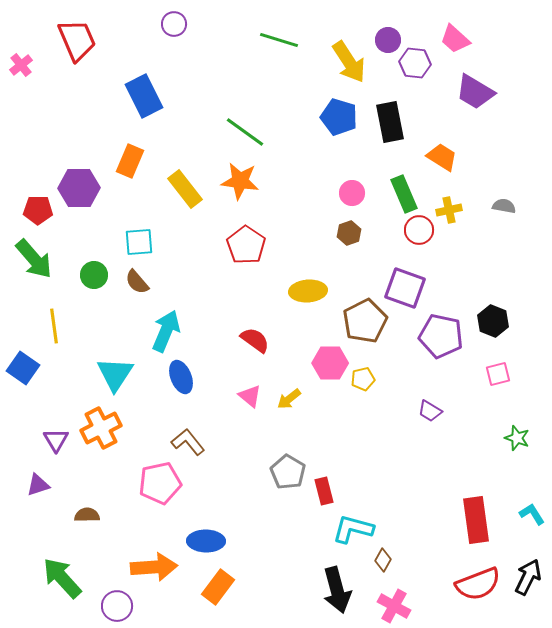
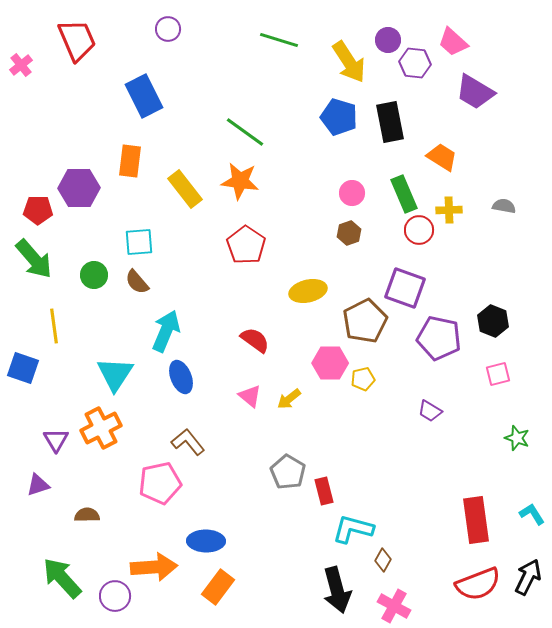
purple circle at (174, 24): moved 6 px left, 5 px down
pink trapezoid at (455, 39): moved 2 px left, 3 px down
orange rectangle at (130, 161): rotated 16 degrees counterclockwise
yellow cross at (449, 210): rotated 10 degrees clockwise
yellow ellipse at (308, 291): rotated 9 degrees counterclockwise
purple pentagon at (441, 336): moved 2 px left, 2 px down
blue square at (23, 368): rotated 16 degrees counterclockwise
purple circle at (117, 606): moved 2 px left, 10 px up
